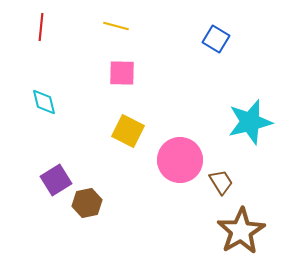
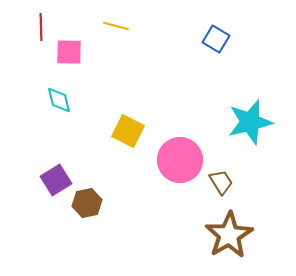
red line: rotated 8 degrees counterclockwise
pink square: moved 53 px left, 21 px up
cyan diamond: moved 15 px right, 2 px up
brown star: moved 12 px left, 4 px down
